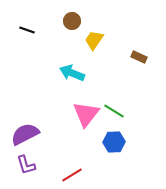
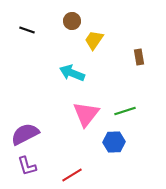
brown rectangle: rotated 56 degrees clockwise
green line: moved 11 px right; rotated 50 degrees counterclockwise
purple L-shape: moved 1 px right, 1 px down
